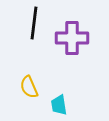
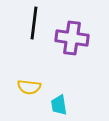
purple cross: rotated 8 degrees clockwise
yellow semicircle: rotated 60 degrees counterclockwise
